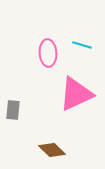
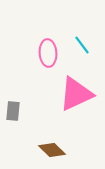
cyan line: rotated 36 degrees clockwise
gray rectangle: moved 1 px down
